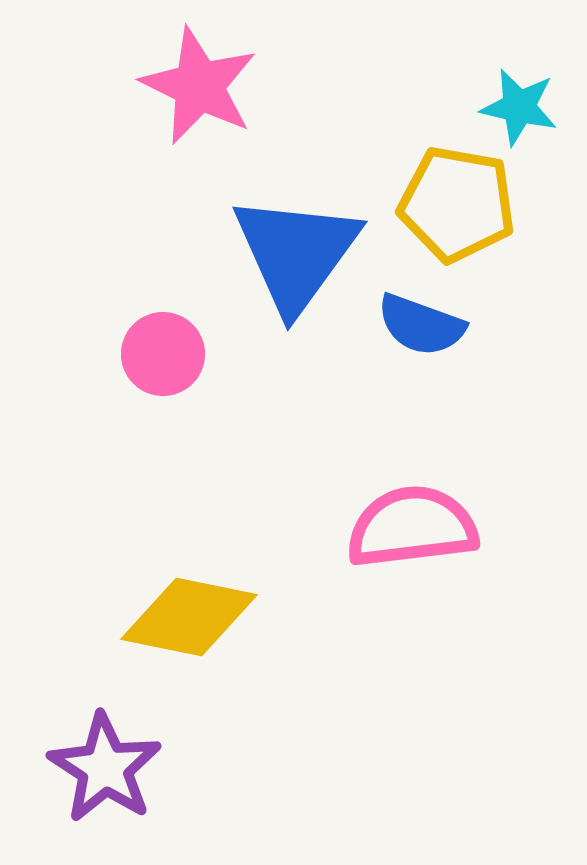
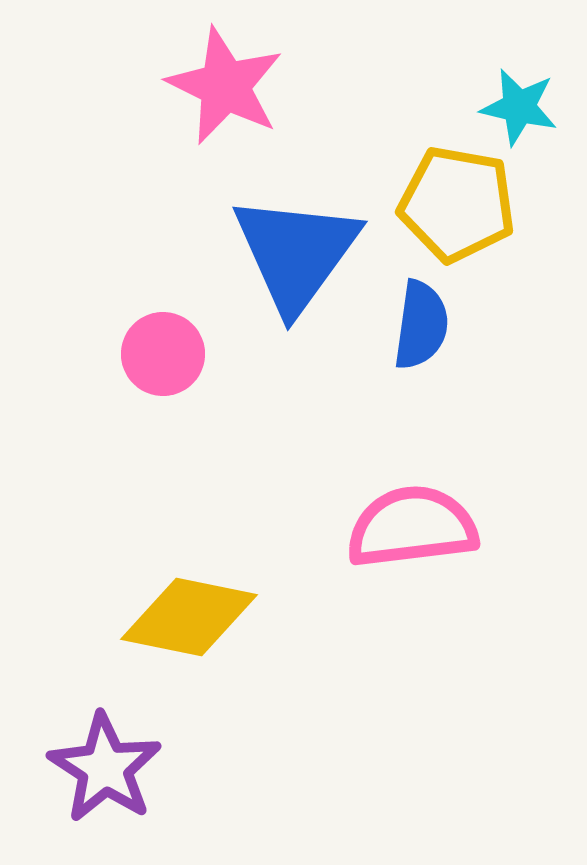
pink star: moved 26 px right
blue semicircle: rotated 102 degrees counterclockwise
